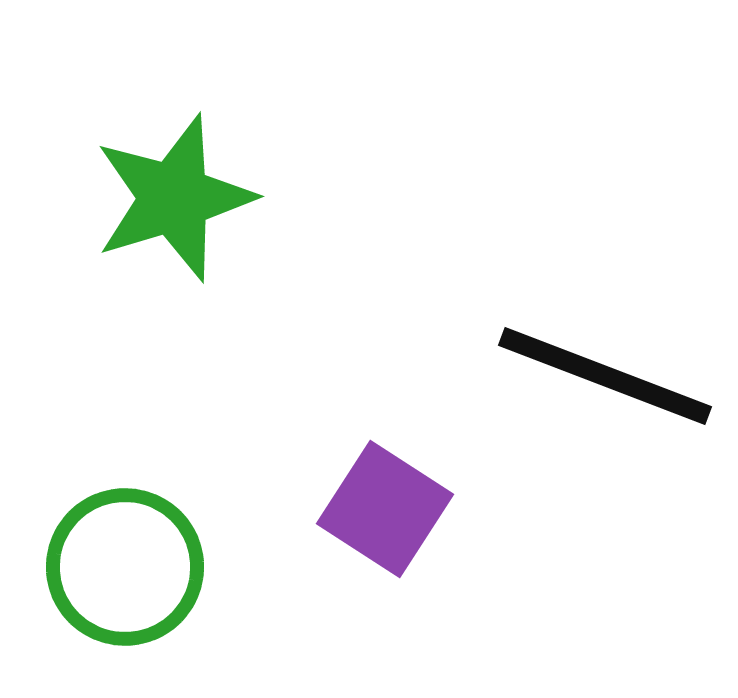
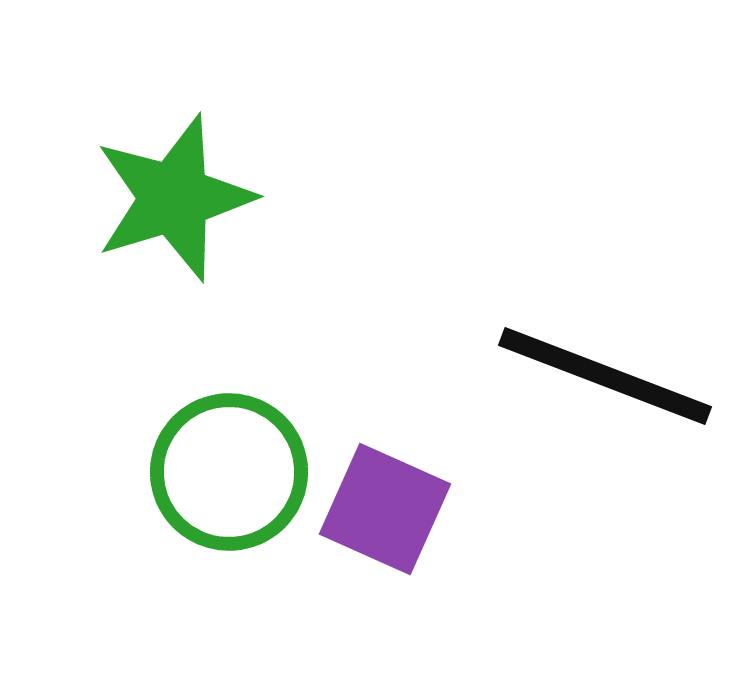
purple square: rotated 9 degrees counterclockwise
green circle: moved 104 px right, 95 px up
